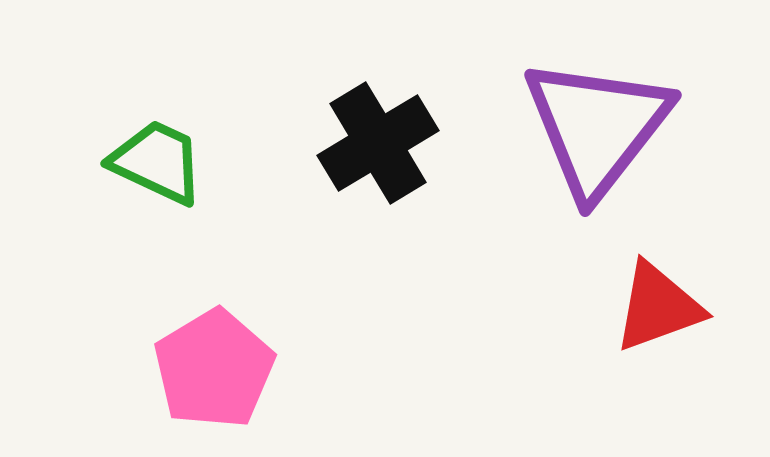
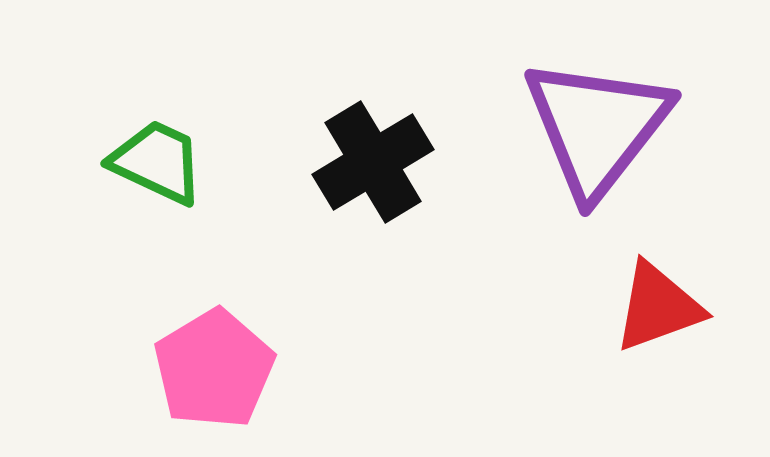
black cross: moved 5 px left, 19 px down
